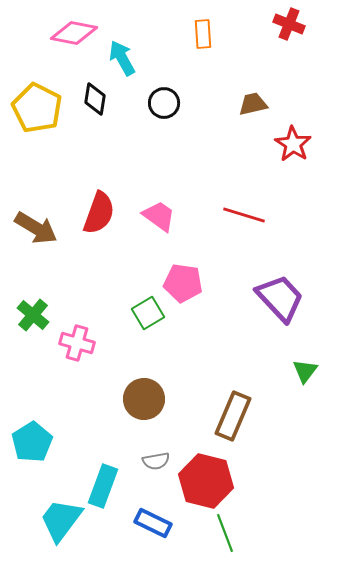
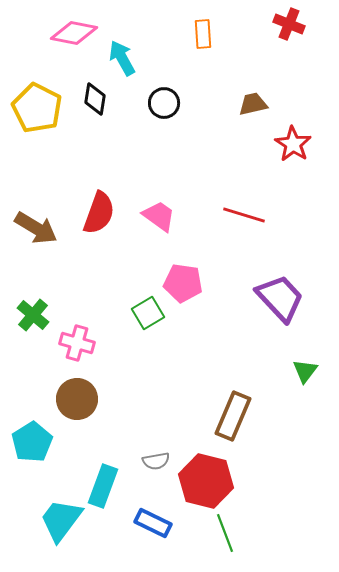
brown circle: moved 67 px left
